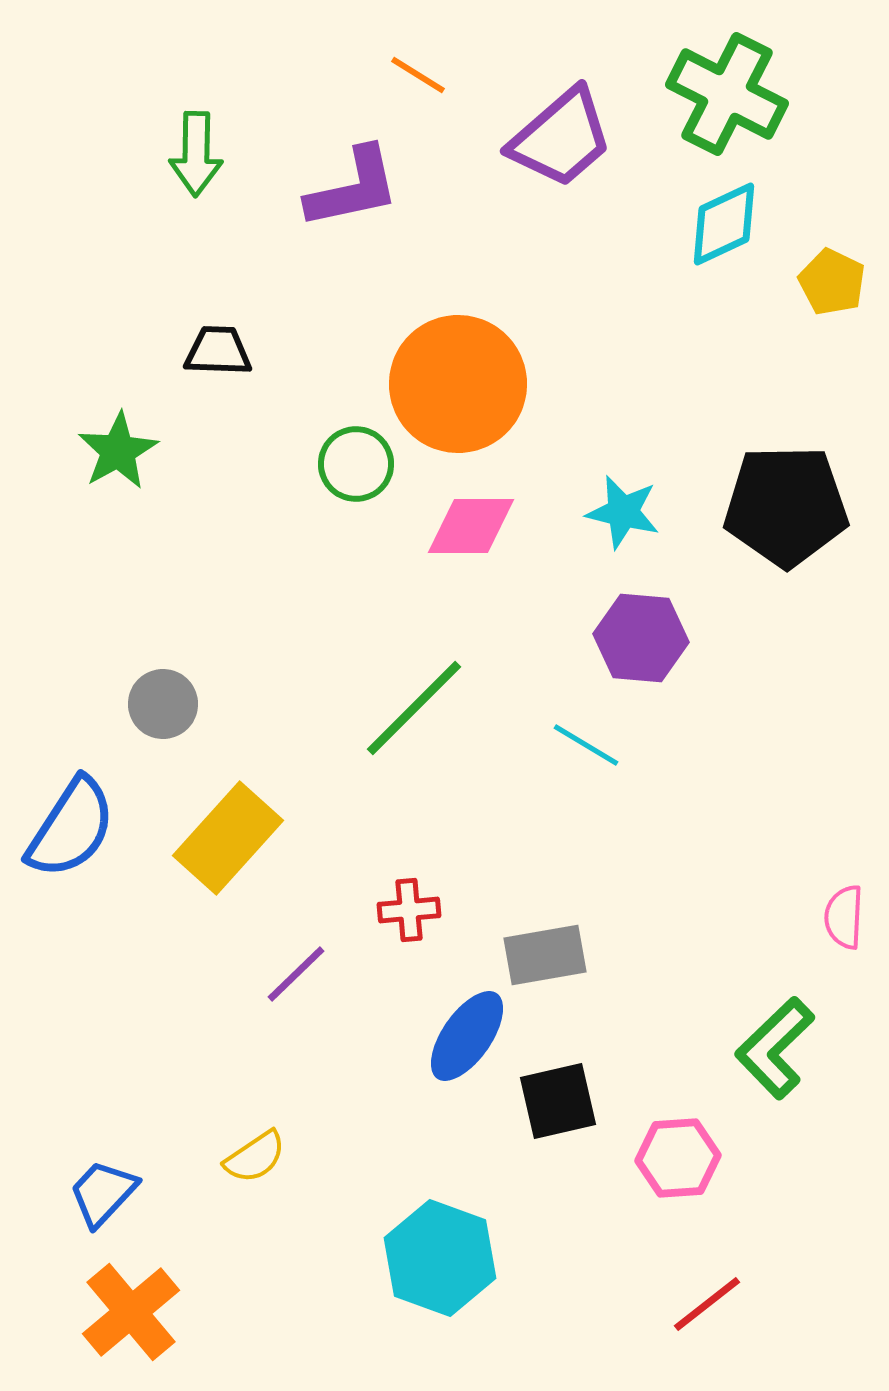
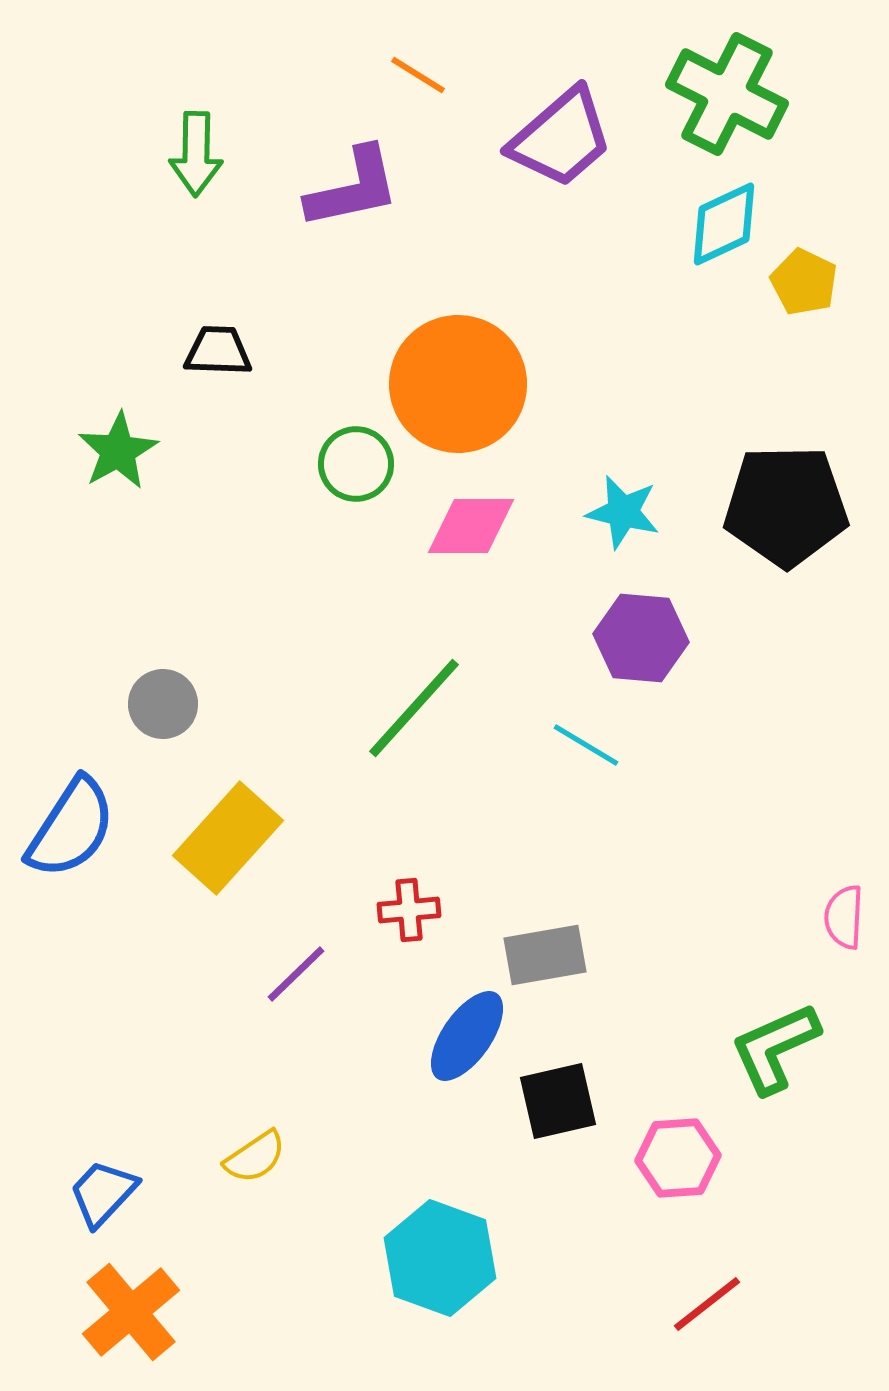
yellow pentagon: moved 28 px left
green line: rotated 3 degrees counterclockwise
green L-shape: rotated 20 degrees clockwise
